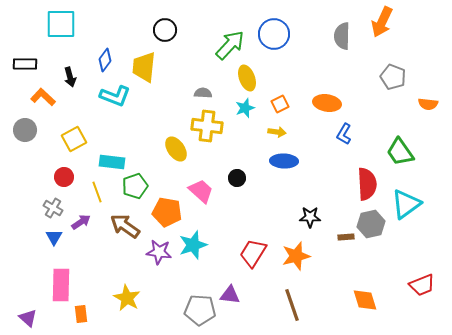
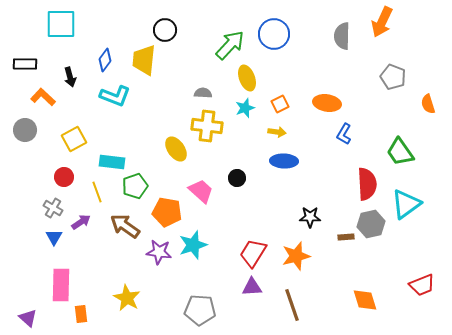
yellow trapezoid at (144, 67): moved 7 px up
orange semicircle at (428, 104): rotated 66 degrees clockwise
purple triangle at (230, 295): moved 22 px right, 8 px up; rotated 10 degrees counterclockwise
